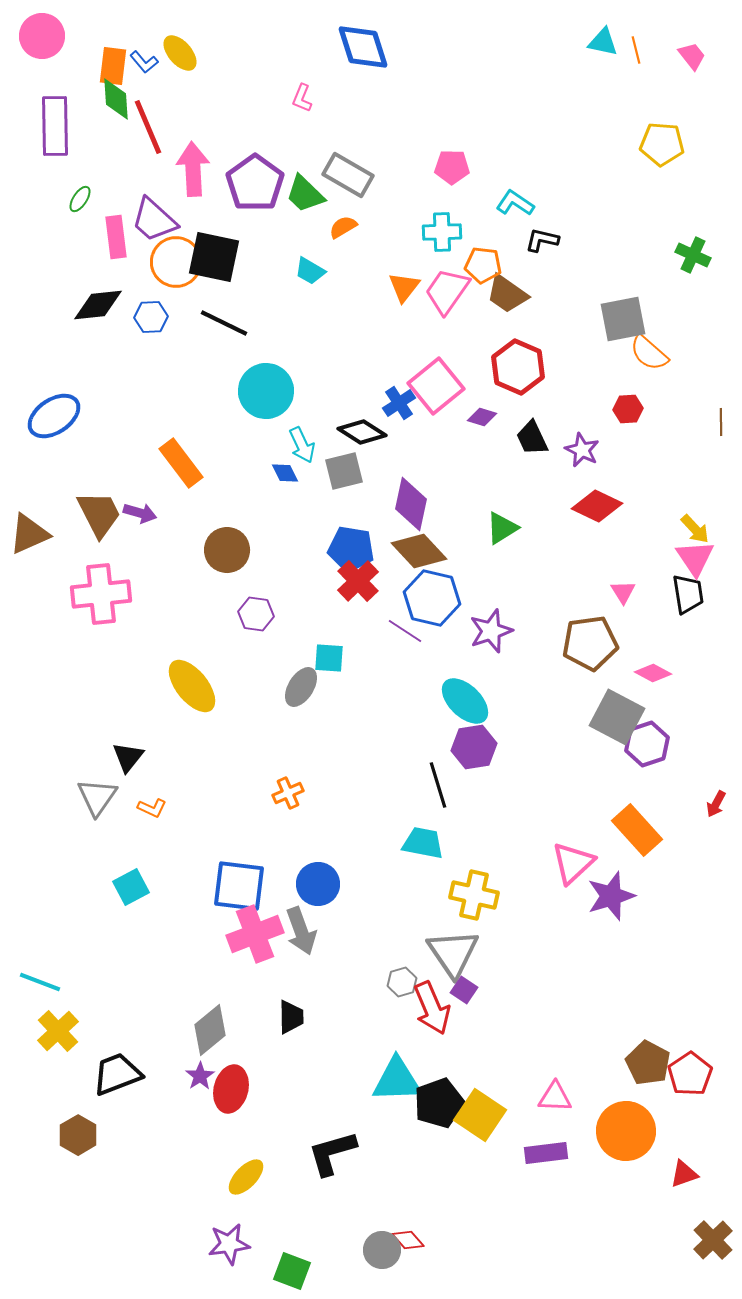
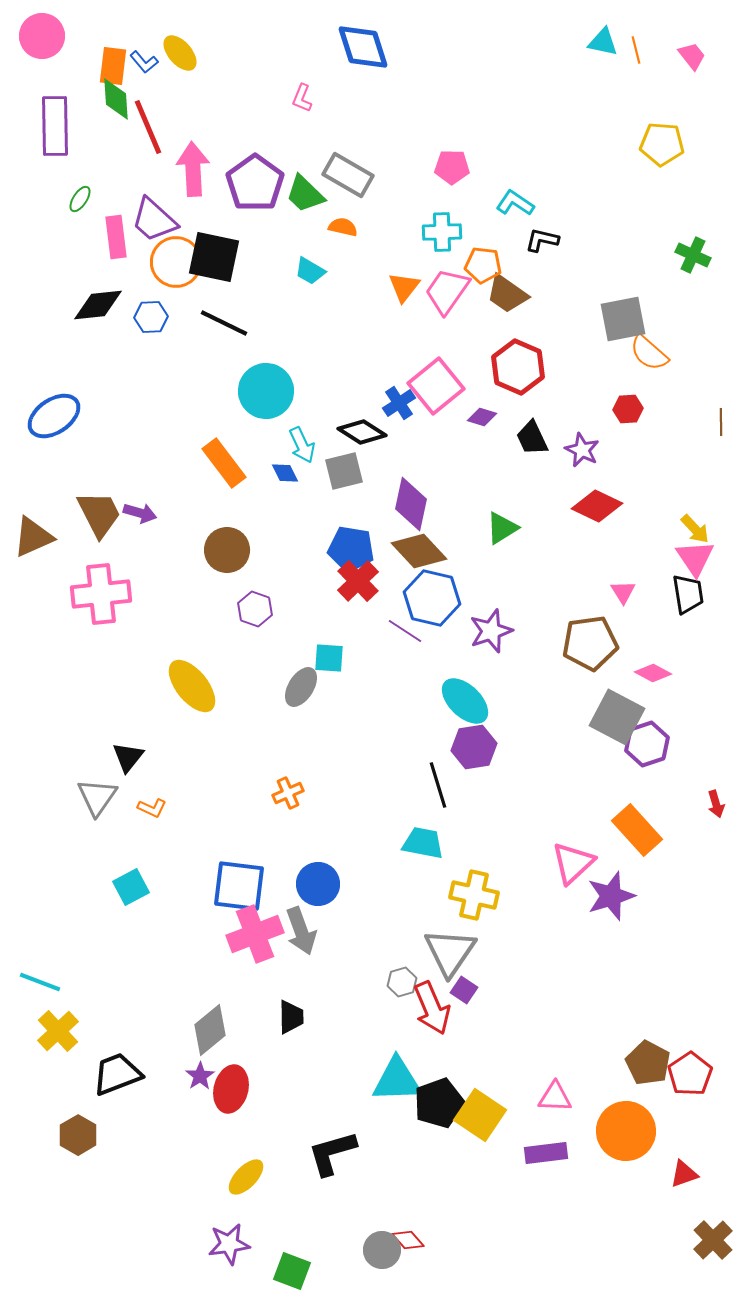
orange semicircle at (343, 227): rotated 44 degrees clockwise
orange rectangle at (181, 463): moved 43 px right
brown triangle at (29, 534): moved 4 px right, 3 px down
purple hexagon at (256, 614): moved 1 px left, 5 px up; rotated 12 degrees clockwise
red arrow at (716, 804): rotated 44 degrees counterclockwise
gray triangle at (453, 953): moved 3 px left, 1 px up; rotated 8 degrees clockwise
